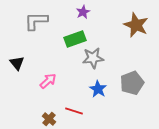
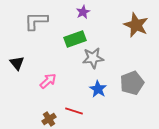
brown cross: rotated 16 degrees clockwise
